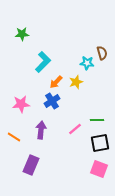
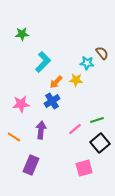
brown semicircle: rotated 24 degrees counterclockwise
yellow star: moved 2 px up; rotated 24 degrees clockwise
green line: rotated 16 degrees counterclockwise
black square: rotated 30 degrees counterclockwise
pink square: moved 15 px left, 1 px up; rotated 36 degrees counterclockwise
